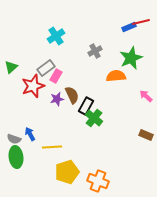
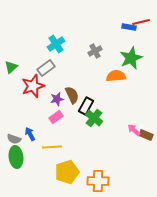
blue rectangle: rotated 32 degrees clockwise
cyan cross: moved 8 px down
pink rectangle: moved 41 px down; rotated 24 degrees clockwise
pink arrow: moved 12 px left, 34 px down
orange cross: rotated 20 degrees counterclockwise
